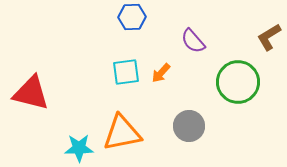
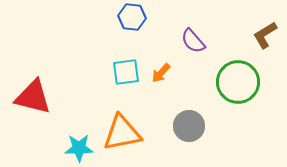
blue hexagon: rotated 8 degrees clockwise
brown L-shape: moved 4 px left, 2 px up
red triangle: moved 2 px right, 4 px down
